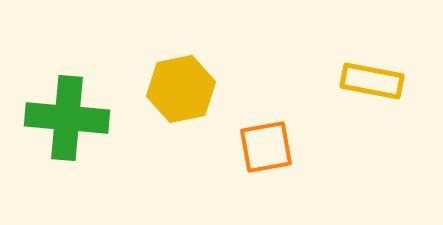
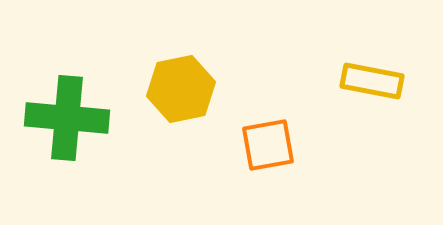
orange square: moved 2 px right, 2 px up
